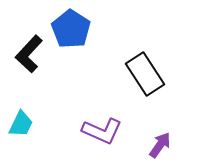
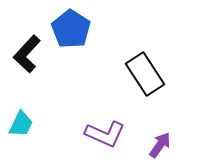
black L-shape: moved 2 px left
purple L-shape: moved 3 px right, 3 px down
